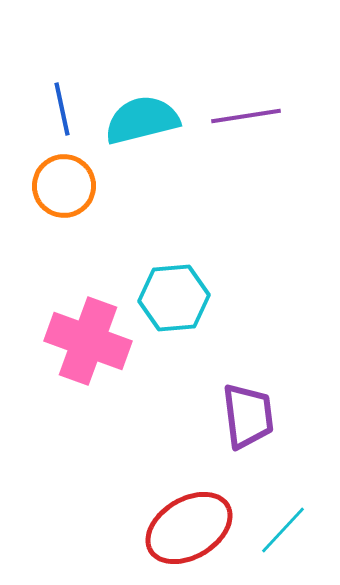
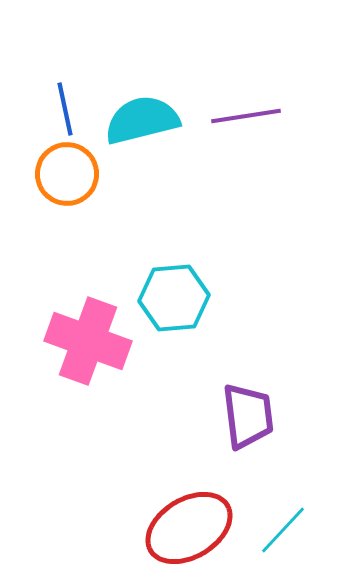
blue line: moved 3 px right
orange circle: moved 3 px right, 12 px up
